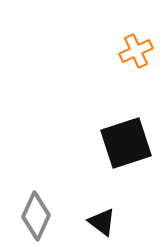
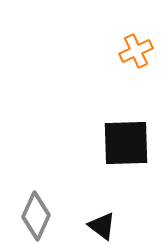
black square: rotated 16 degrees clockwise
black triangle: moved 4 px down
